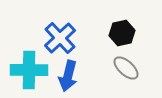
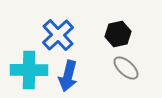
black hexagon: moved 4 px left, 1 px down
blue cross: moved 2 px left, 3 px up
